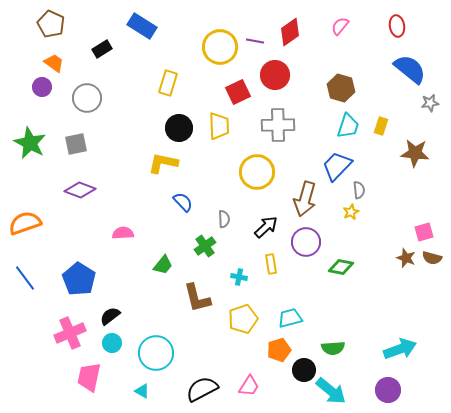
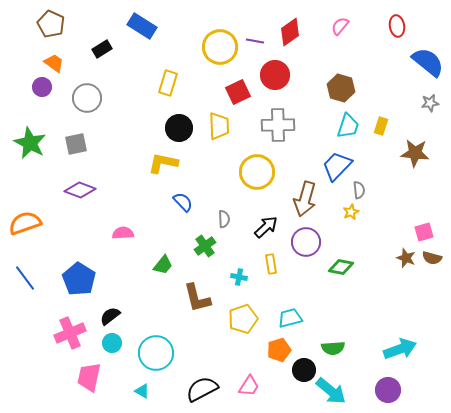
blue semicircle at (410, 69): moved 18 px right, 7 px up
